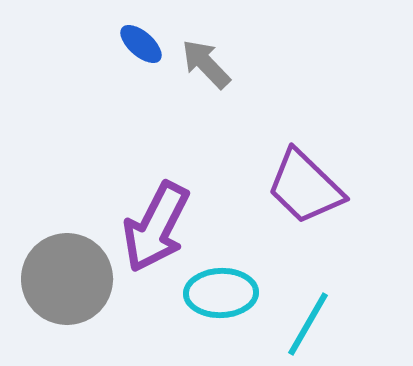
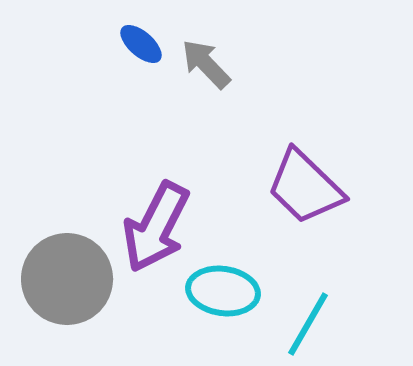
cyan ellipse: moved 2 px right, 2 px up; rotated 10 degrees clockwise
